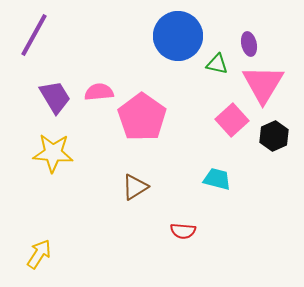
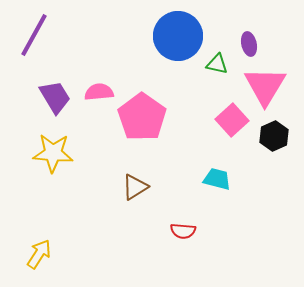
pink triangle: moved 2 px right, 2 px down
